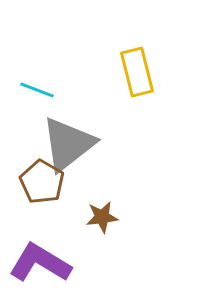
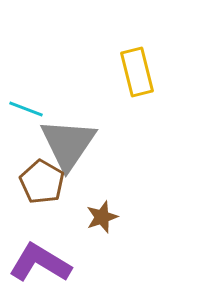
cyan line: moved 11 px left, 19 px down
gray triangle: rotated 18 degrees counterclockwise
brown star: rotated 12 degrees counterclockwise
